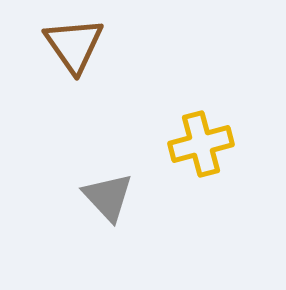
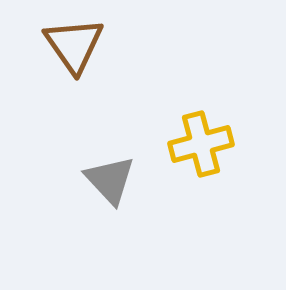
gray triangle: moved 2 px right, 17 px up
